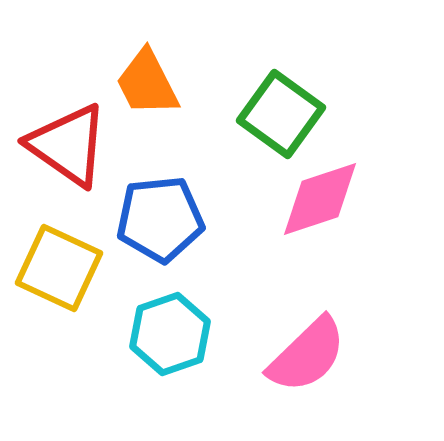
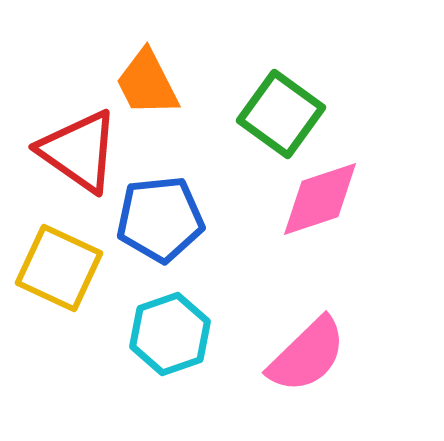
red triangle: moved 11 px right, 6 px down
